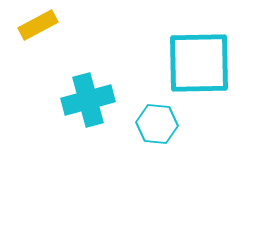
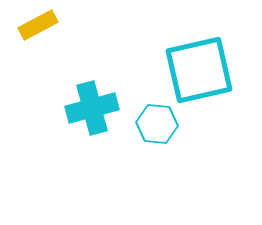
cyan square: moved 7 px down; rotated 12 degrees counterclockwise
cyan cross: moved 4 px right, 8 px down
